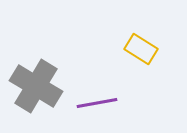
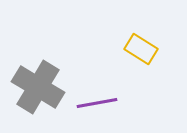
gray cross: moved 2 px right, 1 px down
